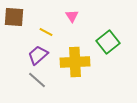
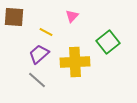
pink triangle: rotated 16 degrees clockwise
purple trapezoid: moved 1 px right, 1 px up
